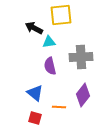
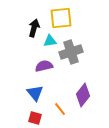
yellow square: moved 3 px down
black arrow: rotated 78 degrees clockwise
cyan triangle: moved 1 px right, 1 px up
gray cross: moved 10 px left, 5 px up; rotated 15 degrees counterclockwise
purple semicircle: moved 6 px left; rotated 90 degrees clockwise
blue triangle: rotated 12 degrees clockwise
orange line: moved 1 px right, 2 px down; rotated 48 degrees clockwise
